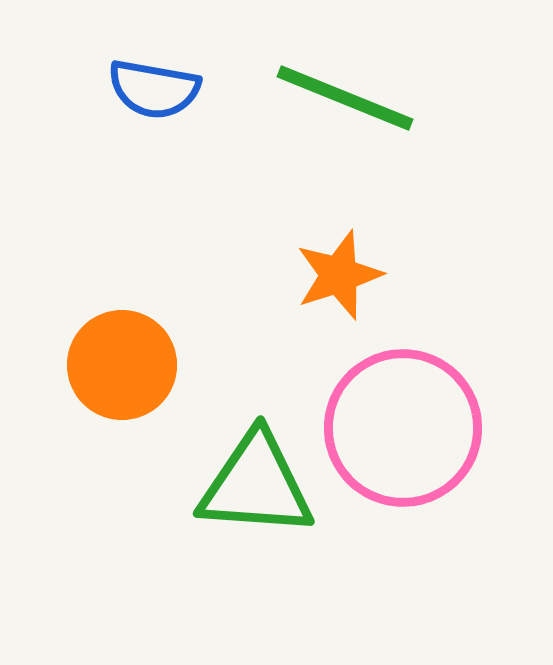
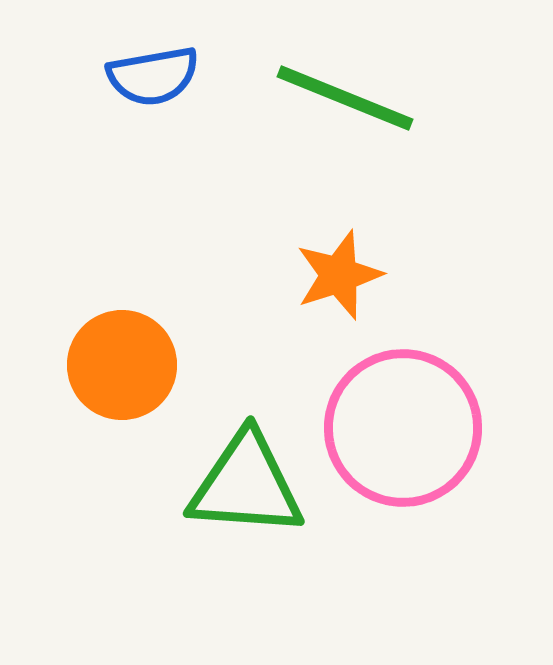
blue semicircle: moved 1 px left, 13 px up; rotated 20 degrees counterclockwise
green triangle: moved 10 px left
